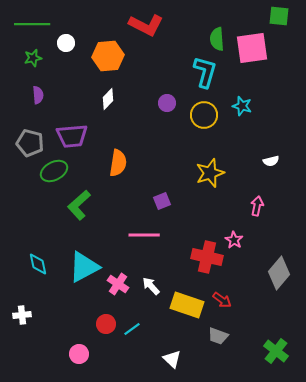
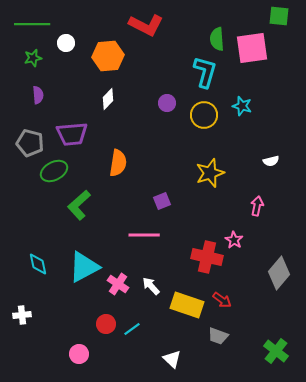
purple trapezoid: moved 2 px up
